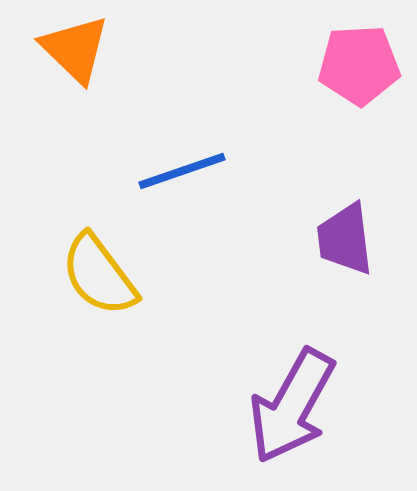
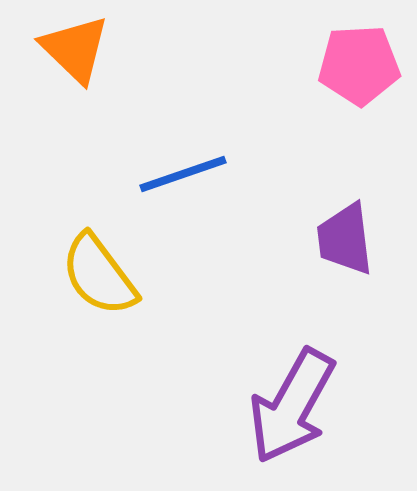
blue line: moved 1 px right, 3 px down
